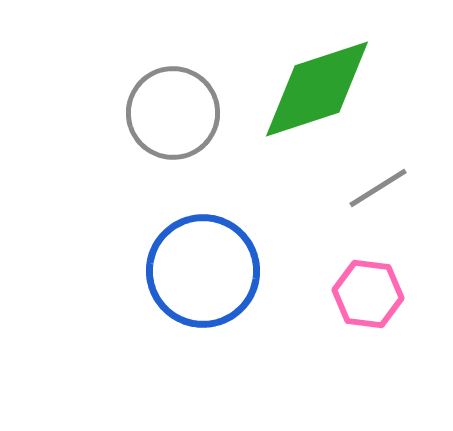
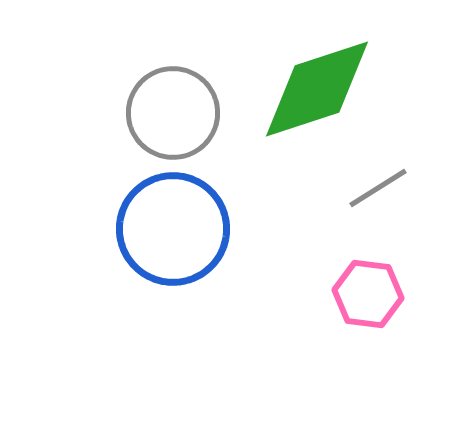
blue circle: moved 30 px left, 42 px up
